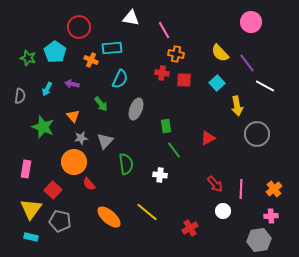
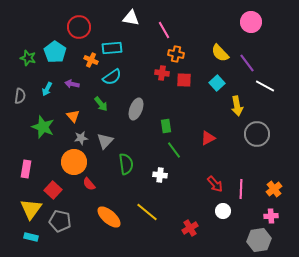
cyan semicircle at (120, 79): moved 8 px left, 2 px up; rotated 30 degrees clockwise
